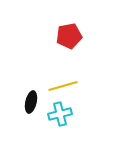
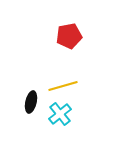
cyan cross: rotated 25 degrees counterclockwise
